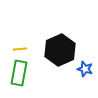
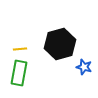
black hexagon: moved 6 px up; rotated 8 degrees clockwise
blue star: moved 1 px left, 2 px up
